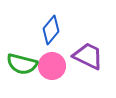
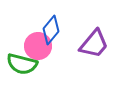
purple trapezoid: moved 6 px right, 12 px up; rotated 104 degrees clockwise
pink circle: moved 14 px left, 20 px up
